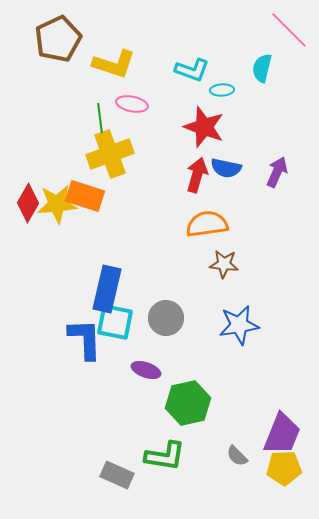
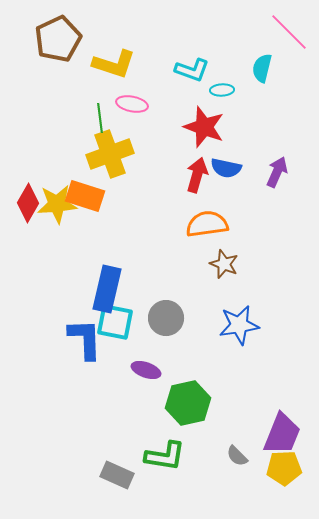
pink line: moved 2 px down
brown star: rotated 16 degrees clockwise
